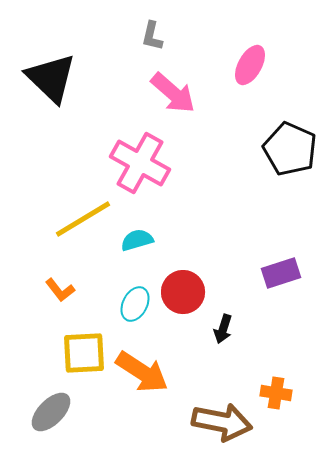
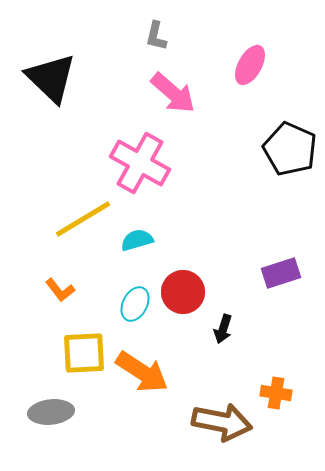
gray L-shape: moved 4 px right
gray ellipse: rotated 39 degrees clockwise
